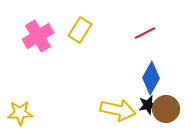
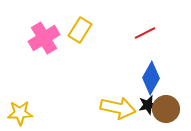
pink cross: moved 6 px right, 2 px down
yellow arrow: moved 2 px up
